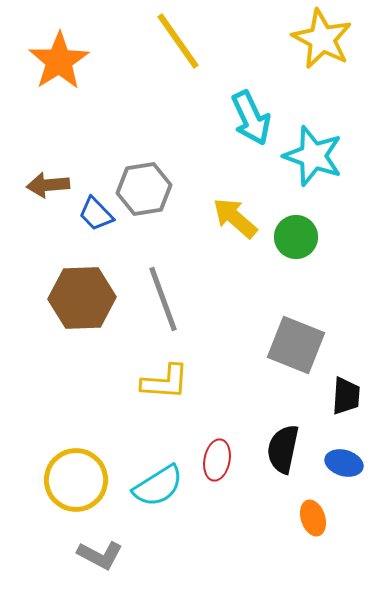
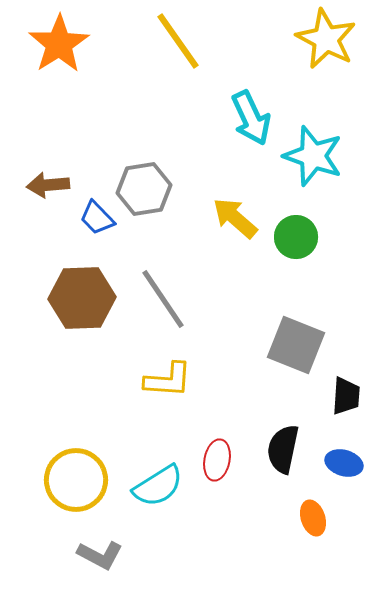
yellow star: moved 4 px right
orange star: moved 17 px up
blue trapezoid: moved 1 px right, 4 px down
gray line: rotated 14 degrees counterclockwise
yellow L-shape: moved 3 px right, 2 px up
